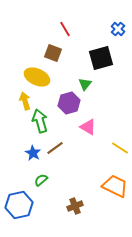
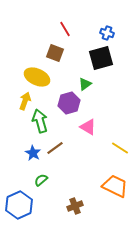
blue cross: moved 11 px left, 4 px down; rotated 24 degrees counterclockwise
brown square: moved 2 px right
green triangle: rotated 16 degrees clockwise
yellow arrow: rotated 36 degrees clockwise
blue hexagon: rotated 12 degrees counterclockwise
